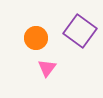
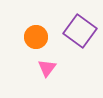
orange circle: moved 1 px up
